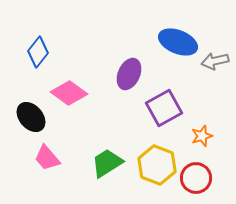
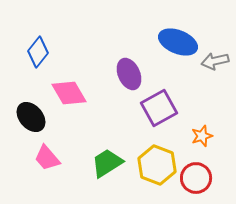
purple ellipse: rotated 48 degrees counterclockwise
pink diamond: rotated 24 degrees clockwise
purple square: moved 5 px left
